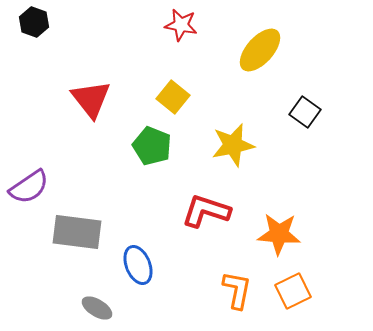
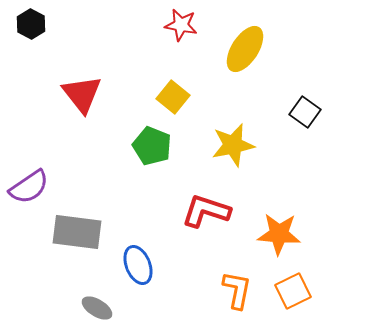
black hexagon: moved 3 px left, 2 px down; rotated 8 degrees clockwise
yellow ellipse: moved 15 px left, 1 px up; rotated 9 degrees counterclockwise
red triangle: moved 9 px left, 5 px up
